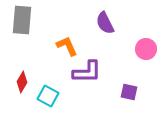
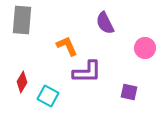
pink circle: moved 1 px left, 1 px up
